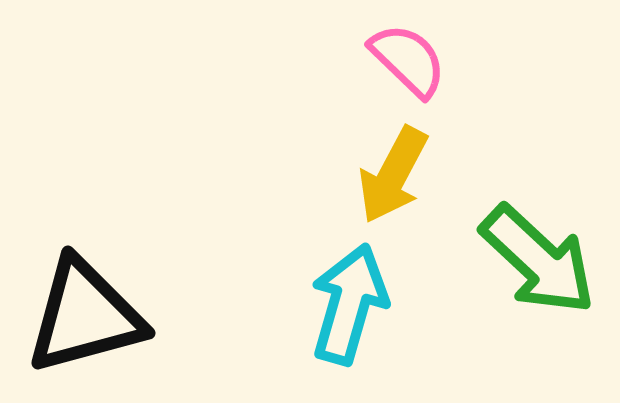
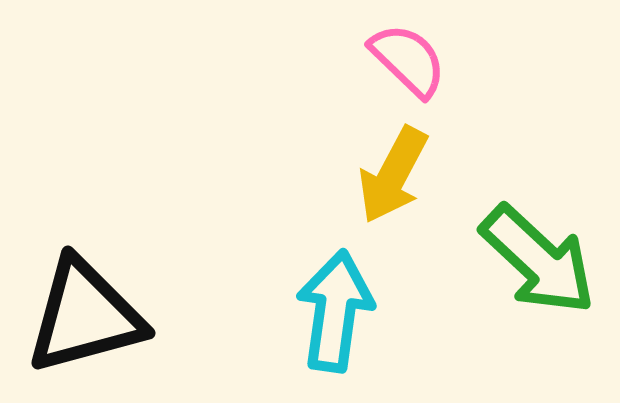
cyan arrow: moved 14 px left, 7 px down; rotated 8 degrees counterclockwise
